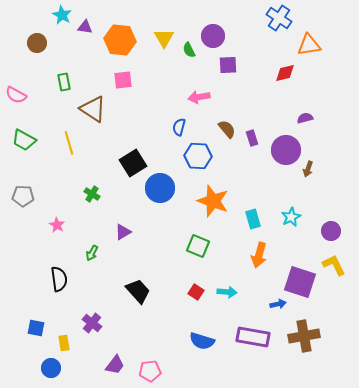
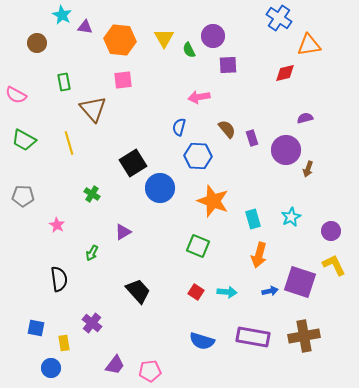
brown triangle at (93, 109): rotated 16 degrees clockwise
blue arrow at (278, 304): moved 8 px left, 13 px up
